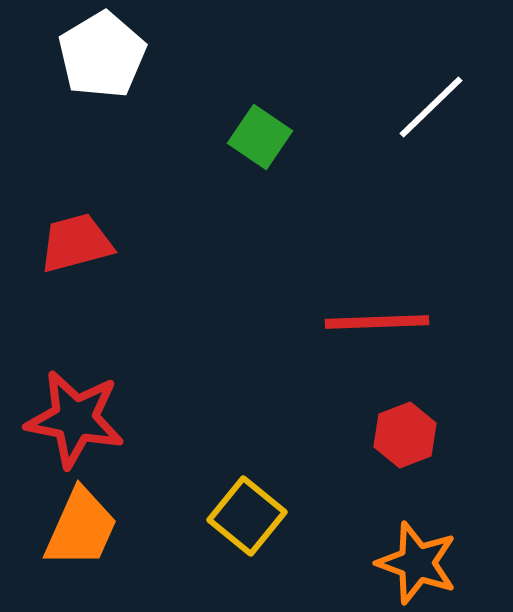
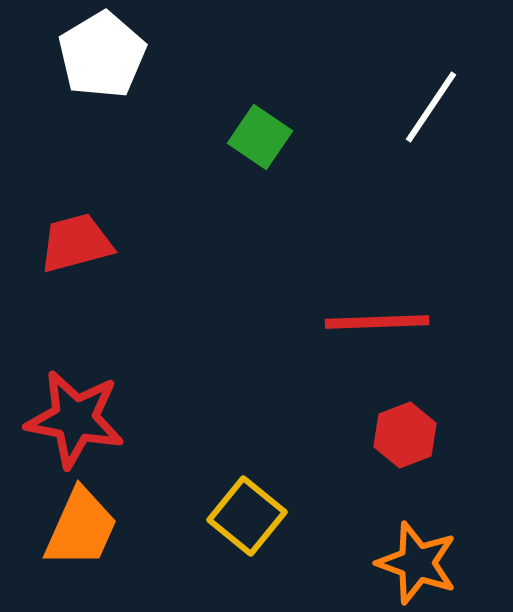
white line: rotated 12 degrees counterclockwise
